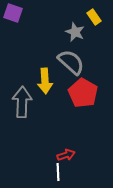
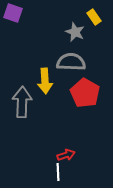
gray semicircle: rotated 40 degrees counterclockwise
red pentagon: moved 2 px right
